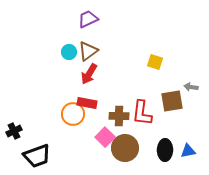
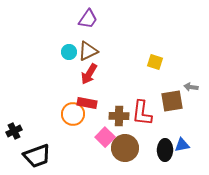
purple trapezoid: rotated 150 degrees clockwise
brown triangle: rotated 10 degrees clockwise
blue triangle: moved 6 px left, 6 px up
